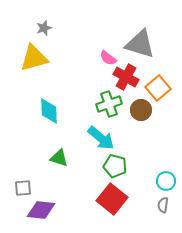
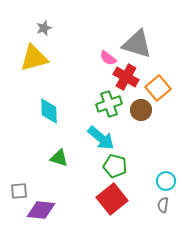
gray triangle: moved 3 px left
gray square: moved 4 px left, 3 px down
red square: rotated 12 degrees clockwise
